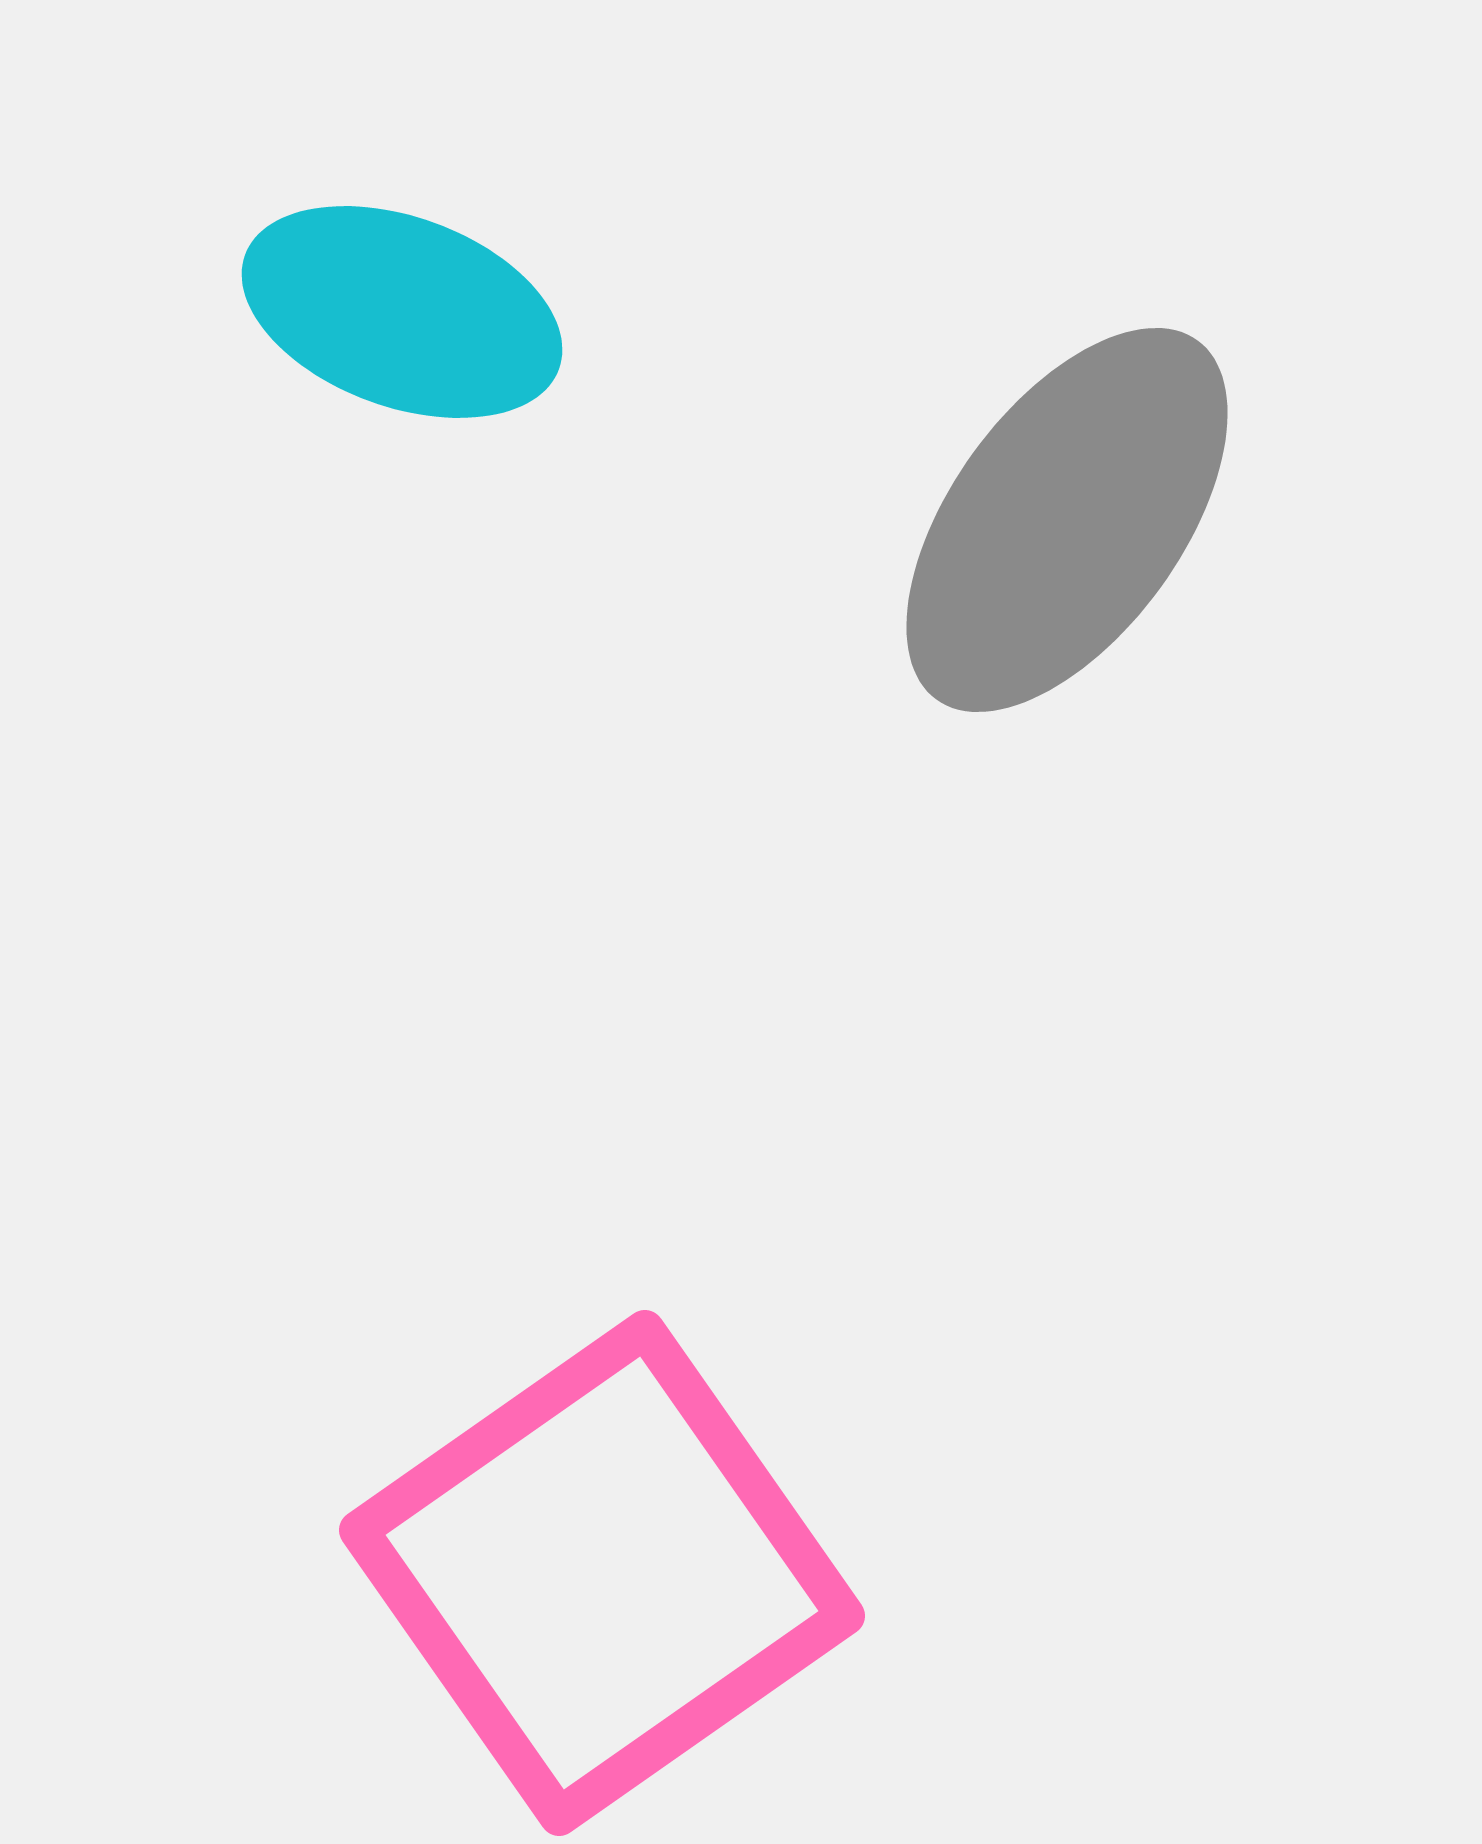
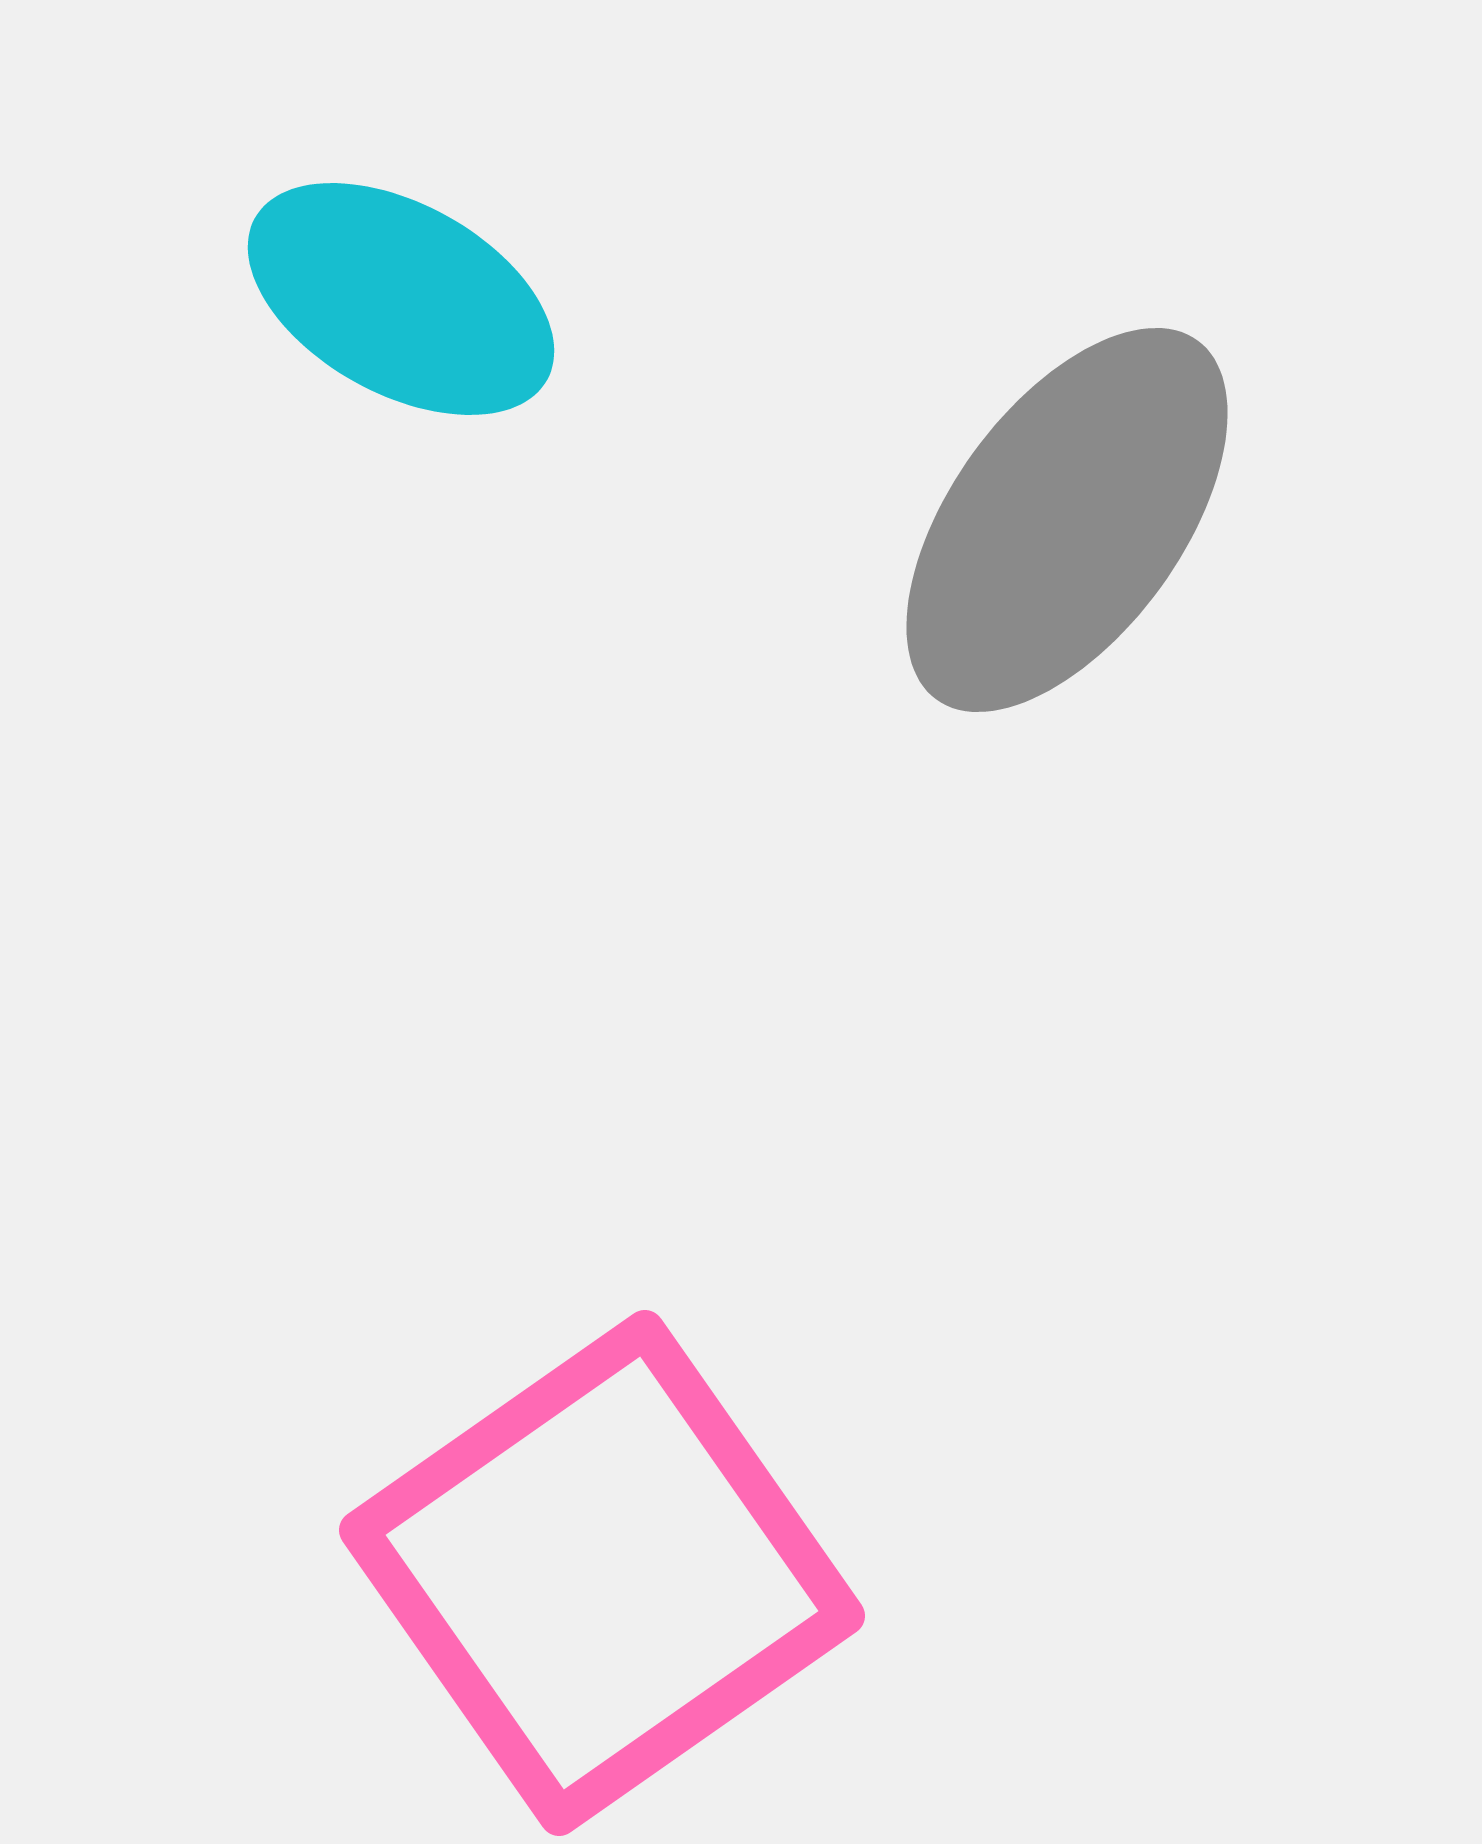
cyan ellipse: moved 1 px left, 13 px up; rotated 9 degrees clockwise
